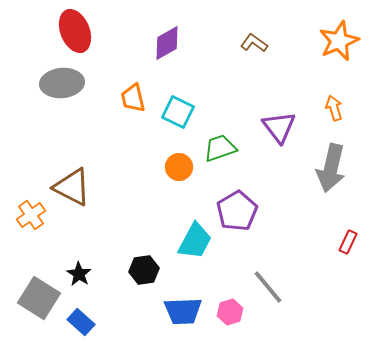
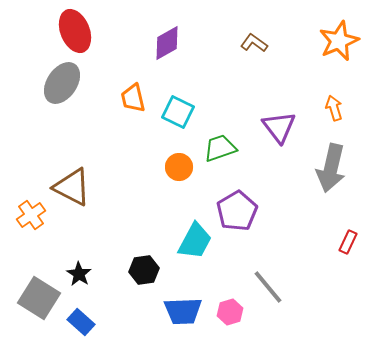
gray ellipse: rotated 51 degrees counterclockwise
